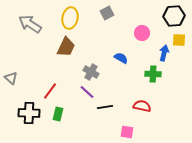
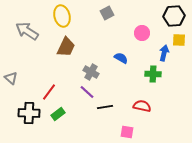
yellow ellipse: moved 8 px left, 2 px up; rotated 25 degrees counterclockwise
gray arrow: moved 3 px left, 7 px down
red line: moved 1 px left, 1 px down
green rectangle: rotated 40 degrees clockwise
